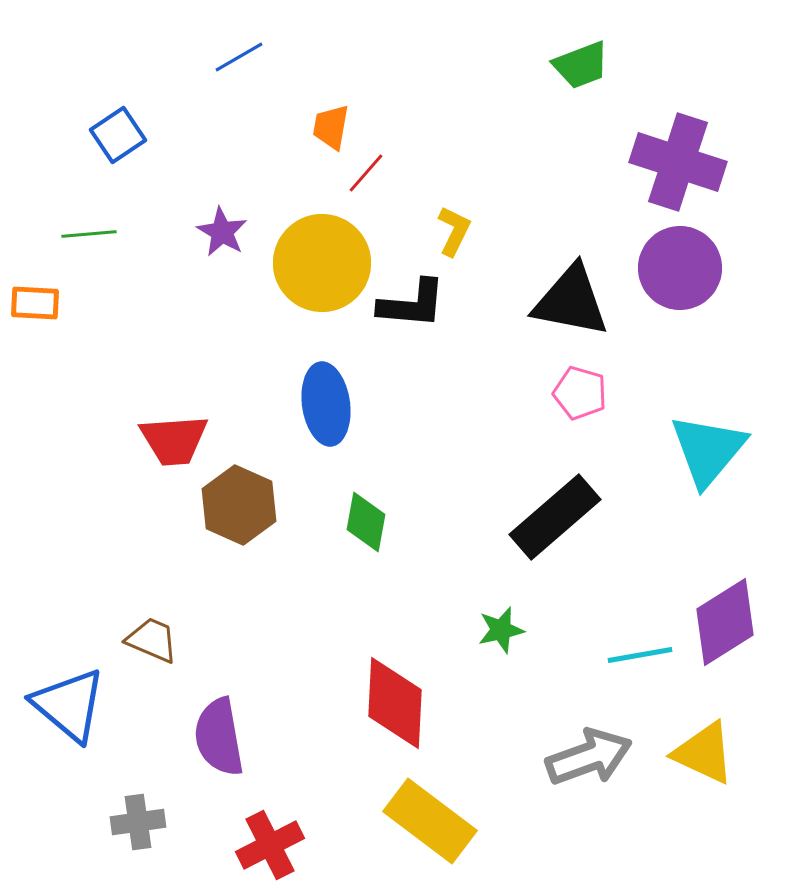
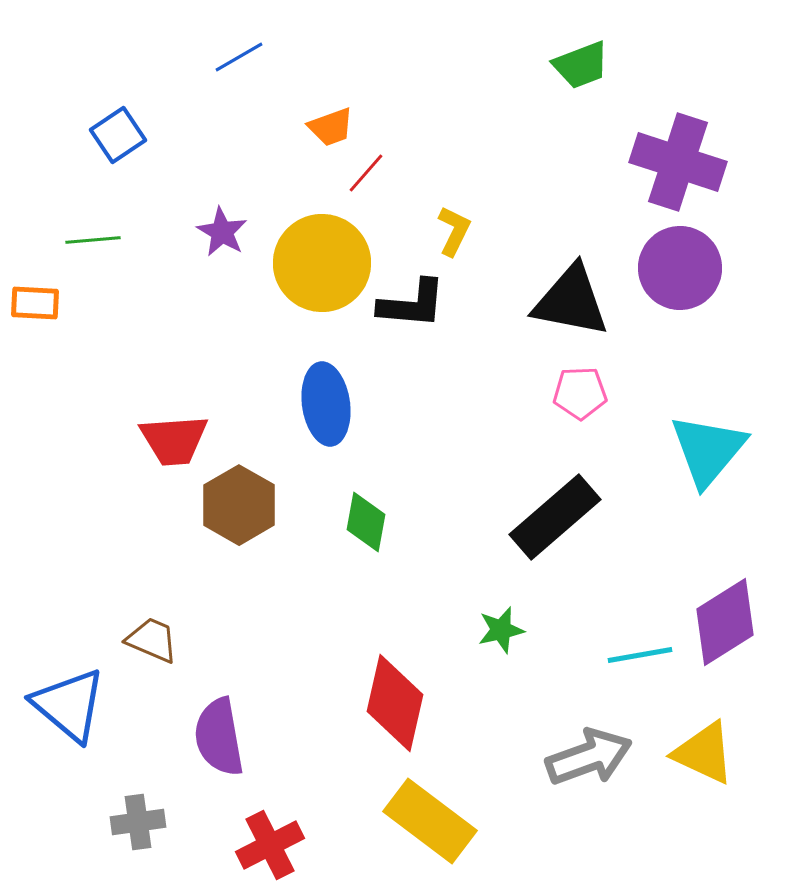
orange trapezoid: rotated 120 degrees counterclockwise
green line: moved 4 px right, 6 px down
pink pentagon: rotated 18 degrees counterclockwise
brown hexagon: rotated 6 degrees clockwise
red diamond: rotated 10 degrees clockwise
